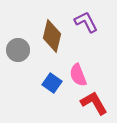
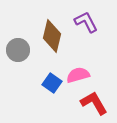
pink semicircle: rotated 95 degrees clockwise
